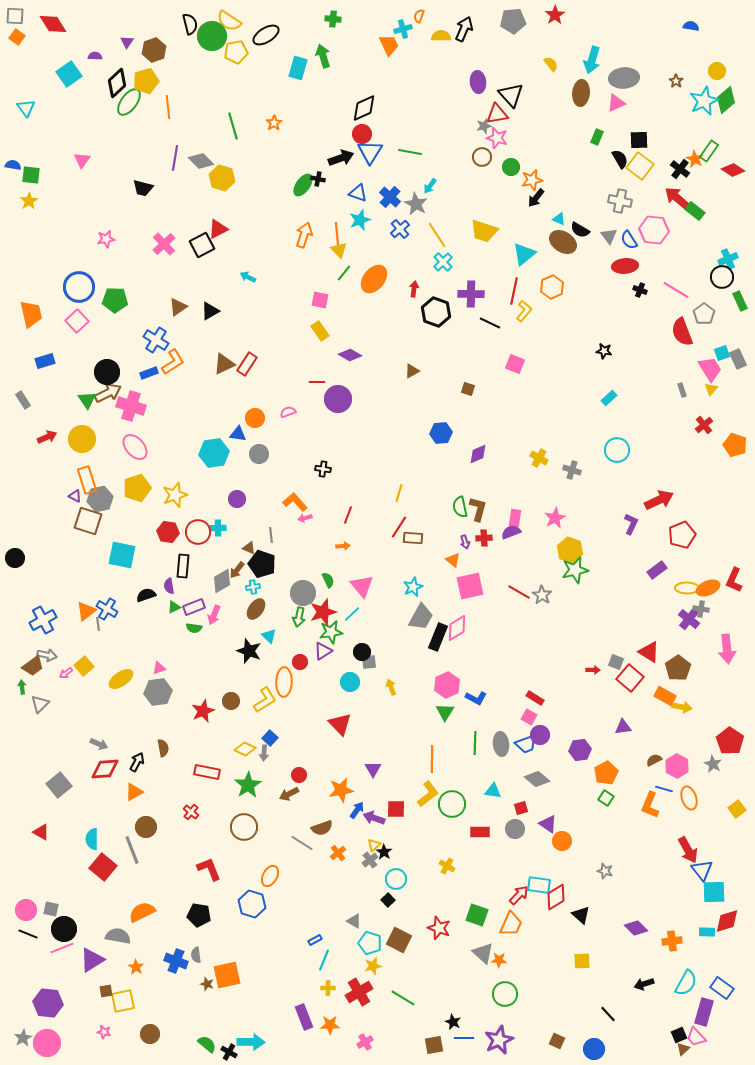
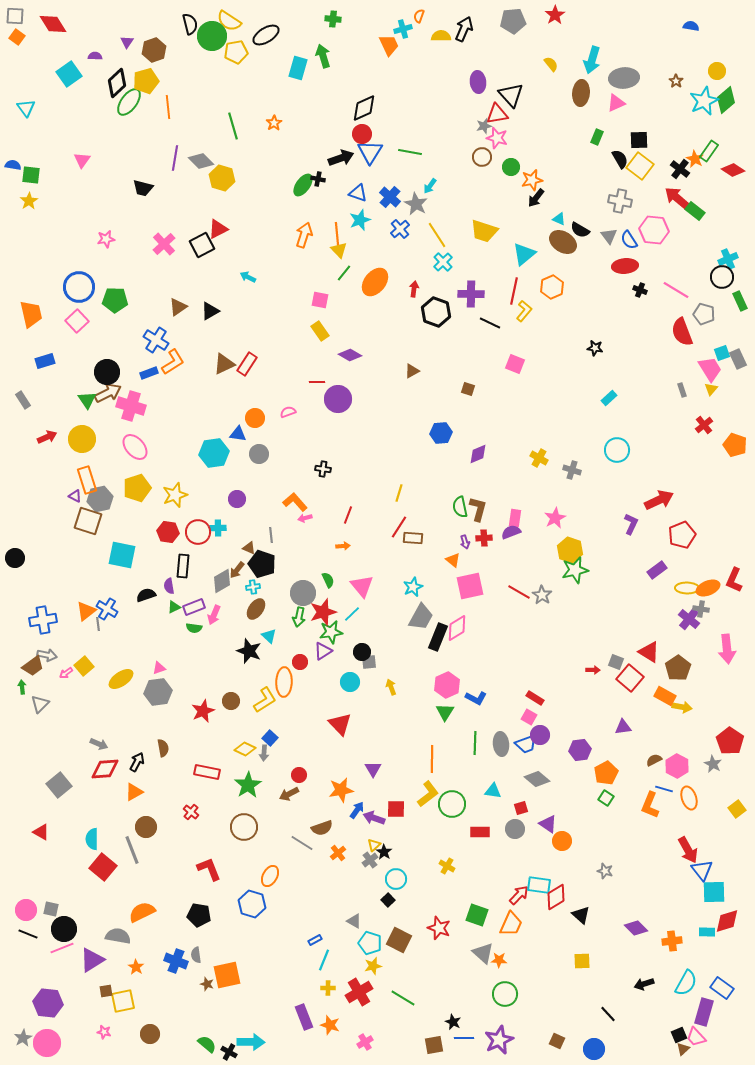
orange ellipse at (374, 279): moved 1 px right, 3 px down
gray pentagon at (704, 314): rotated 20 degrees counterclockwise
black star at (604, 351): moved 9 px left, 3 px up
blue cross at (43, 620): rotated 20 degrees clockwise
orange star at (330, 1025): rotated 18 degrees clockwise
